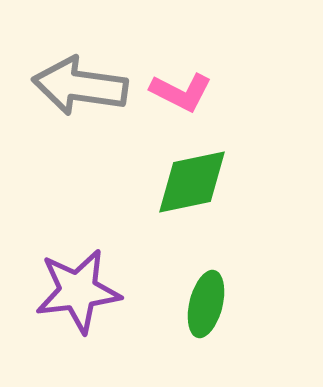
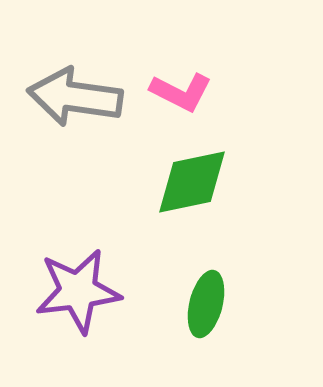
gray arrow: moved 5 px left, 11 px down
